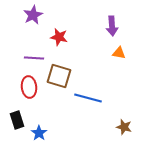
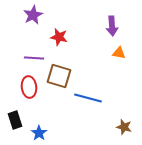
black rectangle: moved 2 px left
